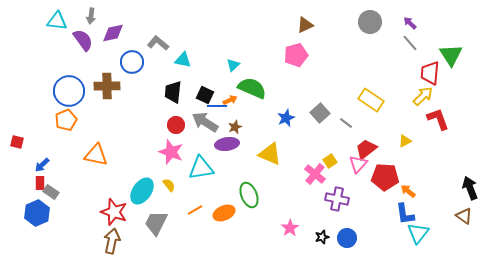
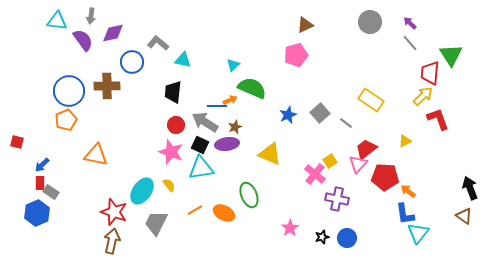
black square at (205, 95): moved 5 px left, 50 px down
blue star at (286, 118): moved 2 px right, 3 px up
orange ellipse at (224, 213): rotated 50 degrees clockwise
